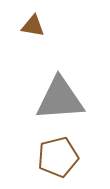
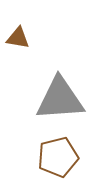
brown triangle: moved 15 px left, 12 px down
